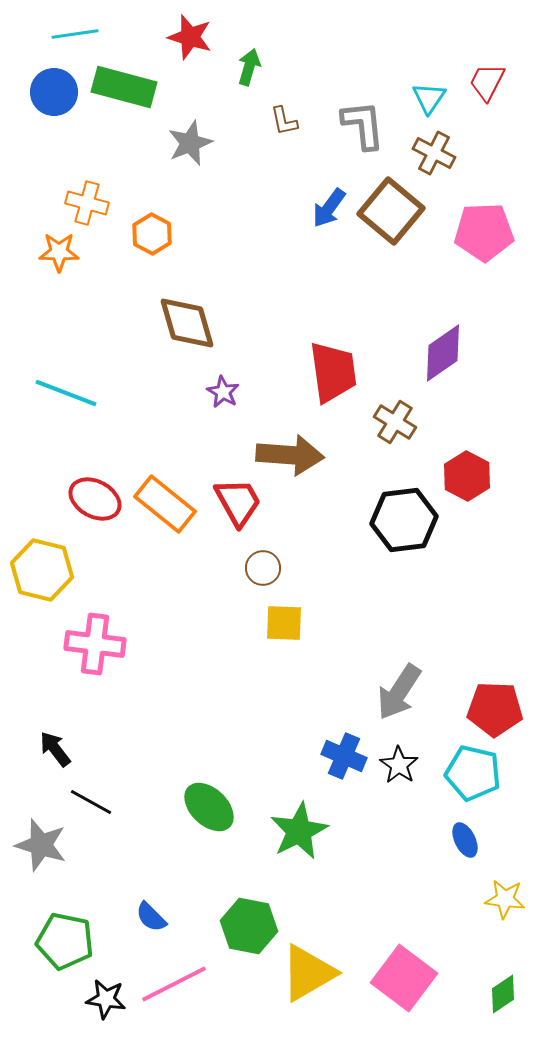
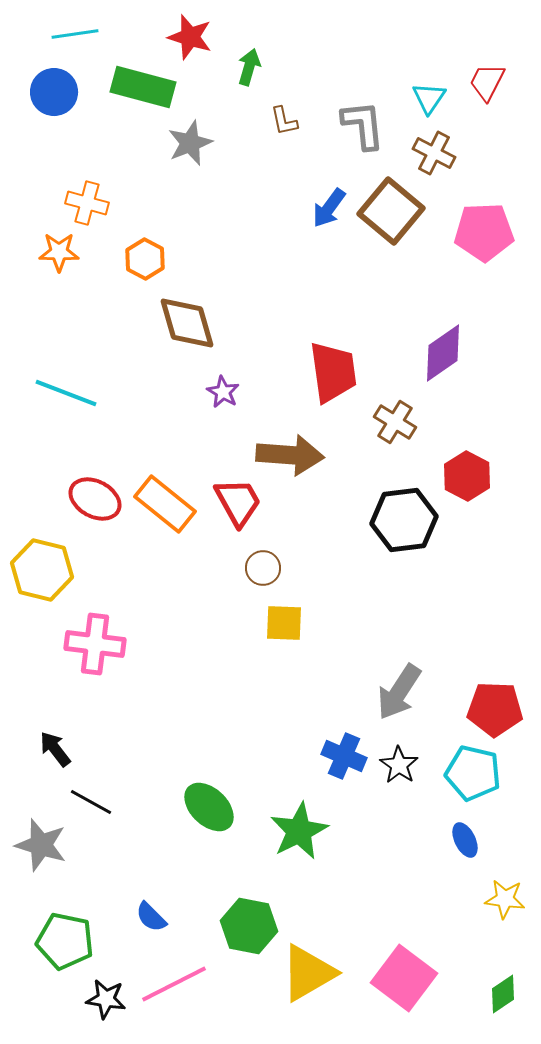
green rectangle at (124, 87): moved 19 px right
orange hexagon at (152, 234): moved 7 px left, 25 px down
